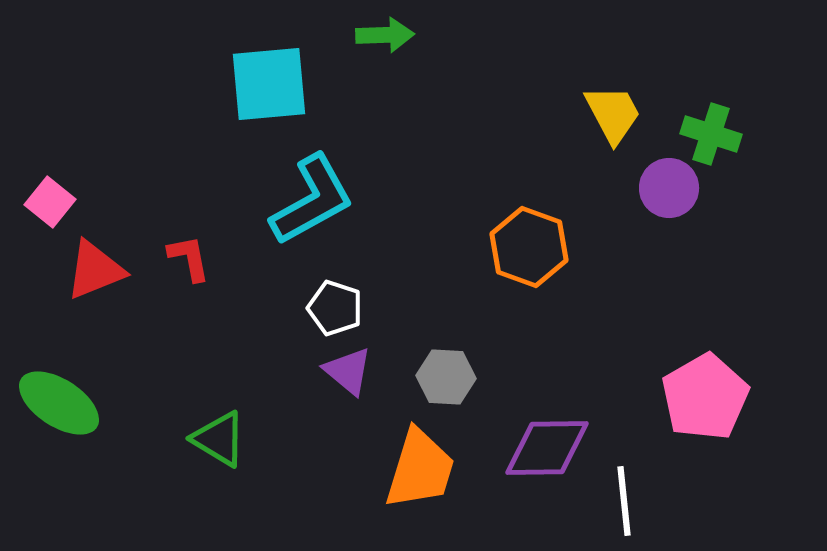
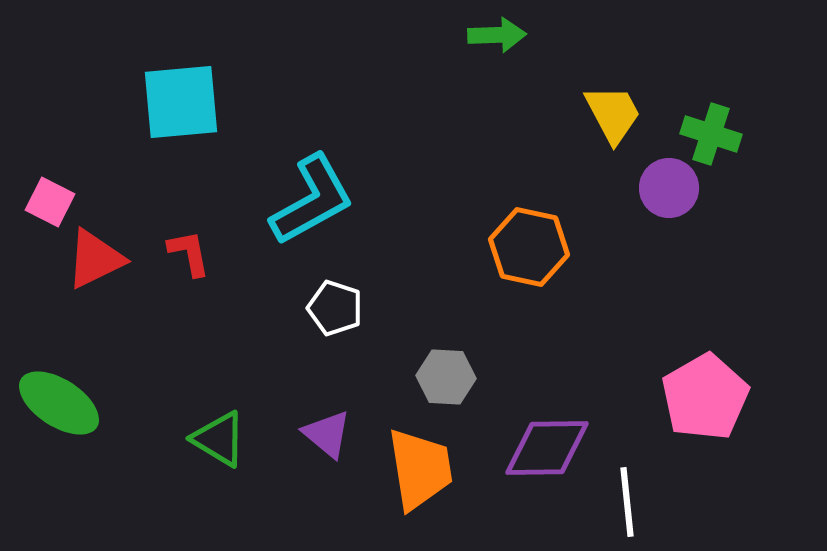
green arrow: moved 112 px right
cyan square: moved 88 px left, 18 px down
pink square: rotated 12 degrees counterclockwise
orange hexagon: rotated 8 degrees counterclockwise
red L-shape: moved 5 px up
red triangle: moved 11 px up; rotated 4 degrees counterclockwise
purple triangle: moved 21 px left, 63 px down
orange trapezoid: rotated 26 degrees counterclockwise
white line: moved 3 px right, 1 px down
